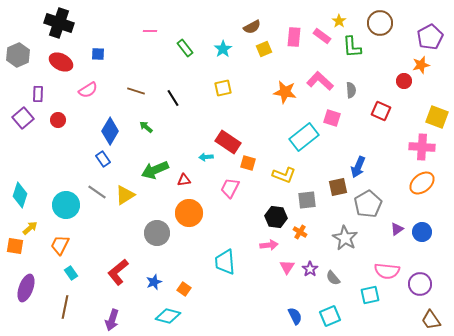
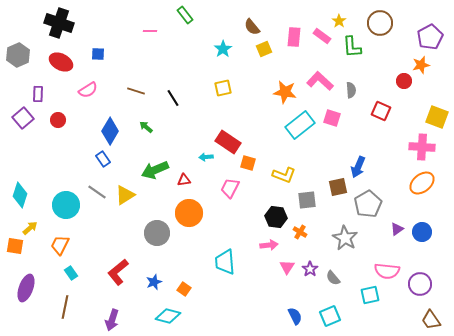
brown semicircle at (252, 27): rotated 78 degrees clockwise
green rectangle at (185, 48): moved 33 px up
cyan rectangle at (304, 137): moved 4 px left, 12 px up
